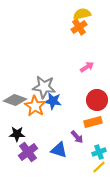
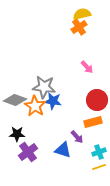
pink arrow: rotated 80 degrees clockwise
blue triangle: moved 4 px right
yellow line: rotated 24 degrees clockwise
